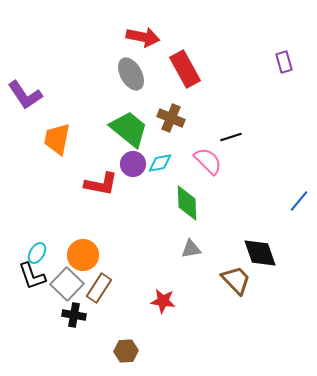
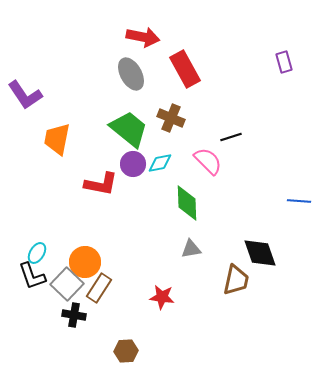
blue line: rotated 55 degrees clockwise
orange circle: moved 2 px right, 7 px down
brown trapezoid: rotated 56 degrees clockwise
red star: moved 1 px left, 4 px up
